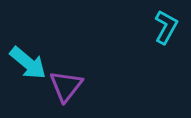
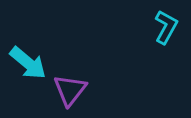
purple triangle: moved 4 px right, 4 px down
